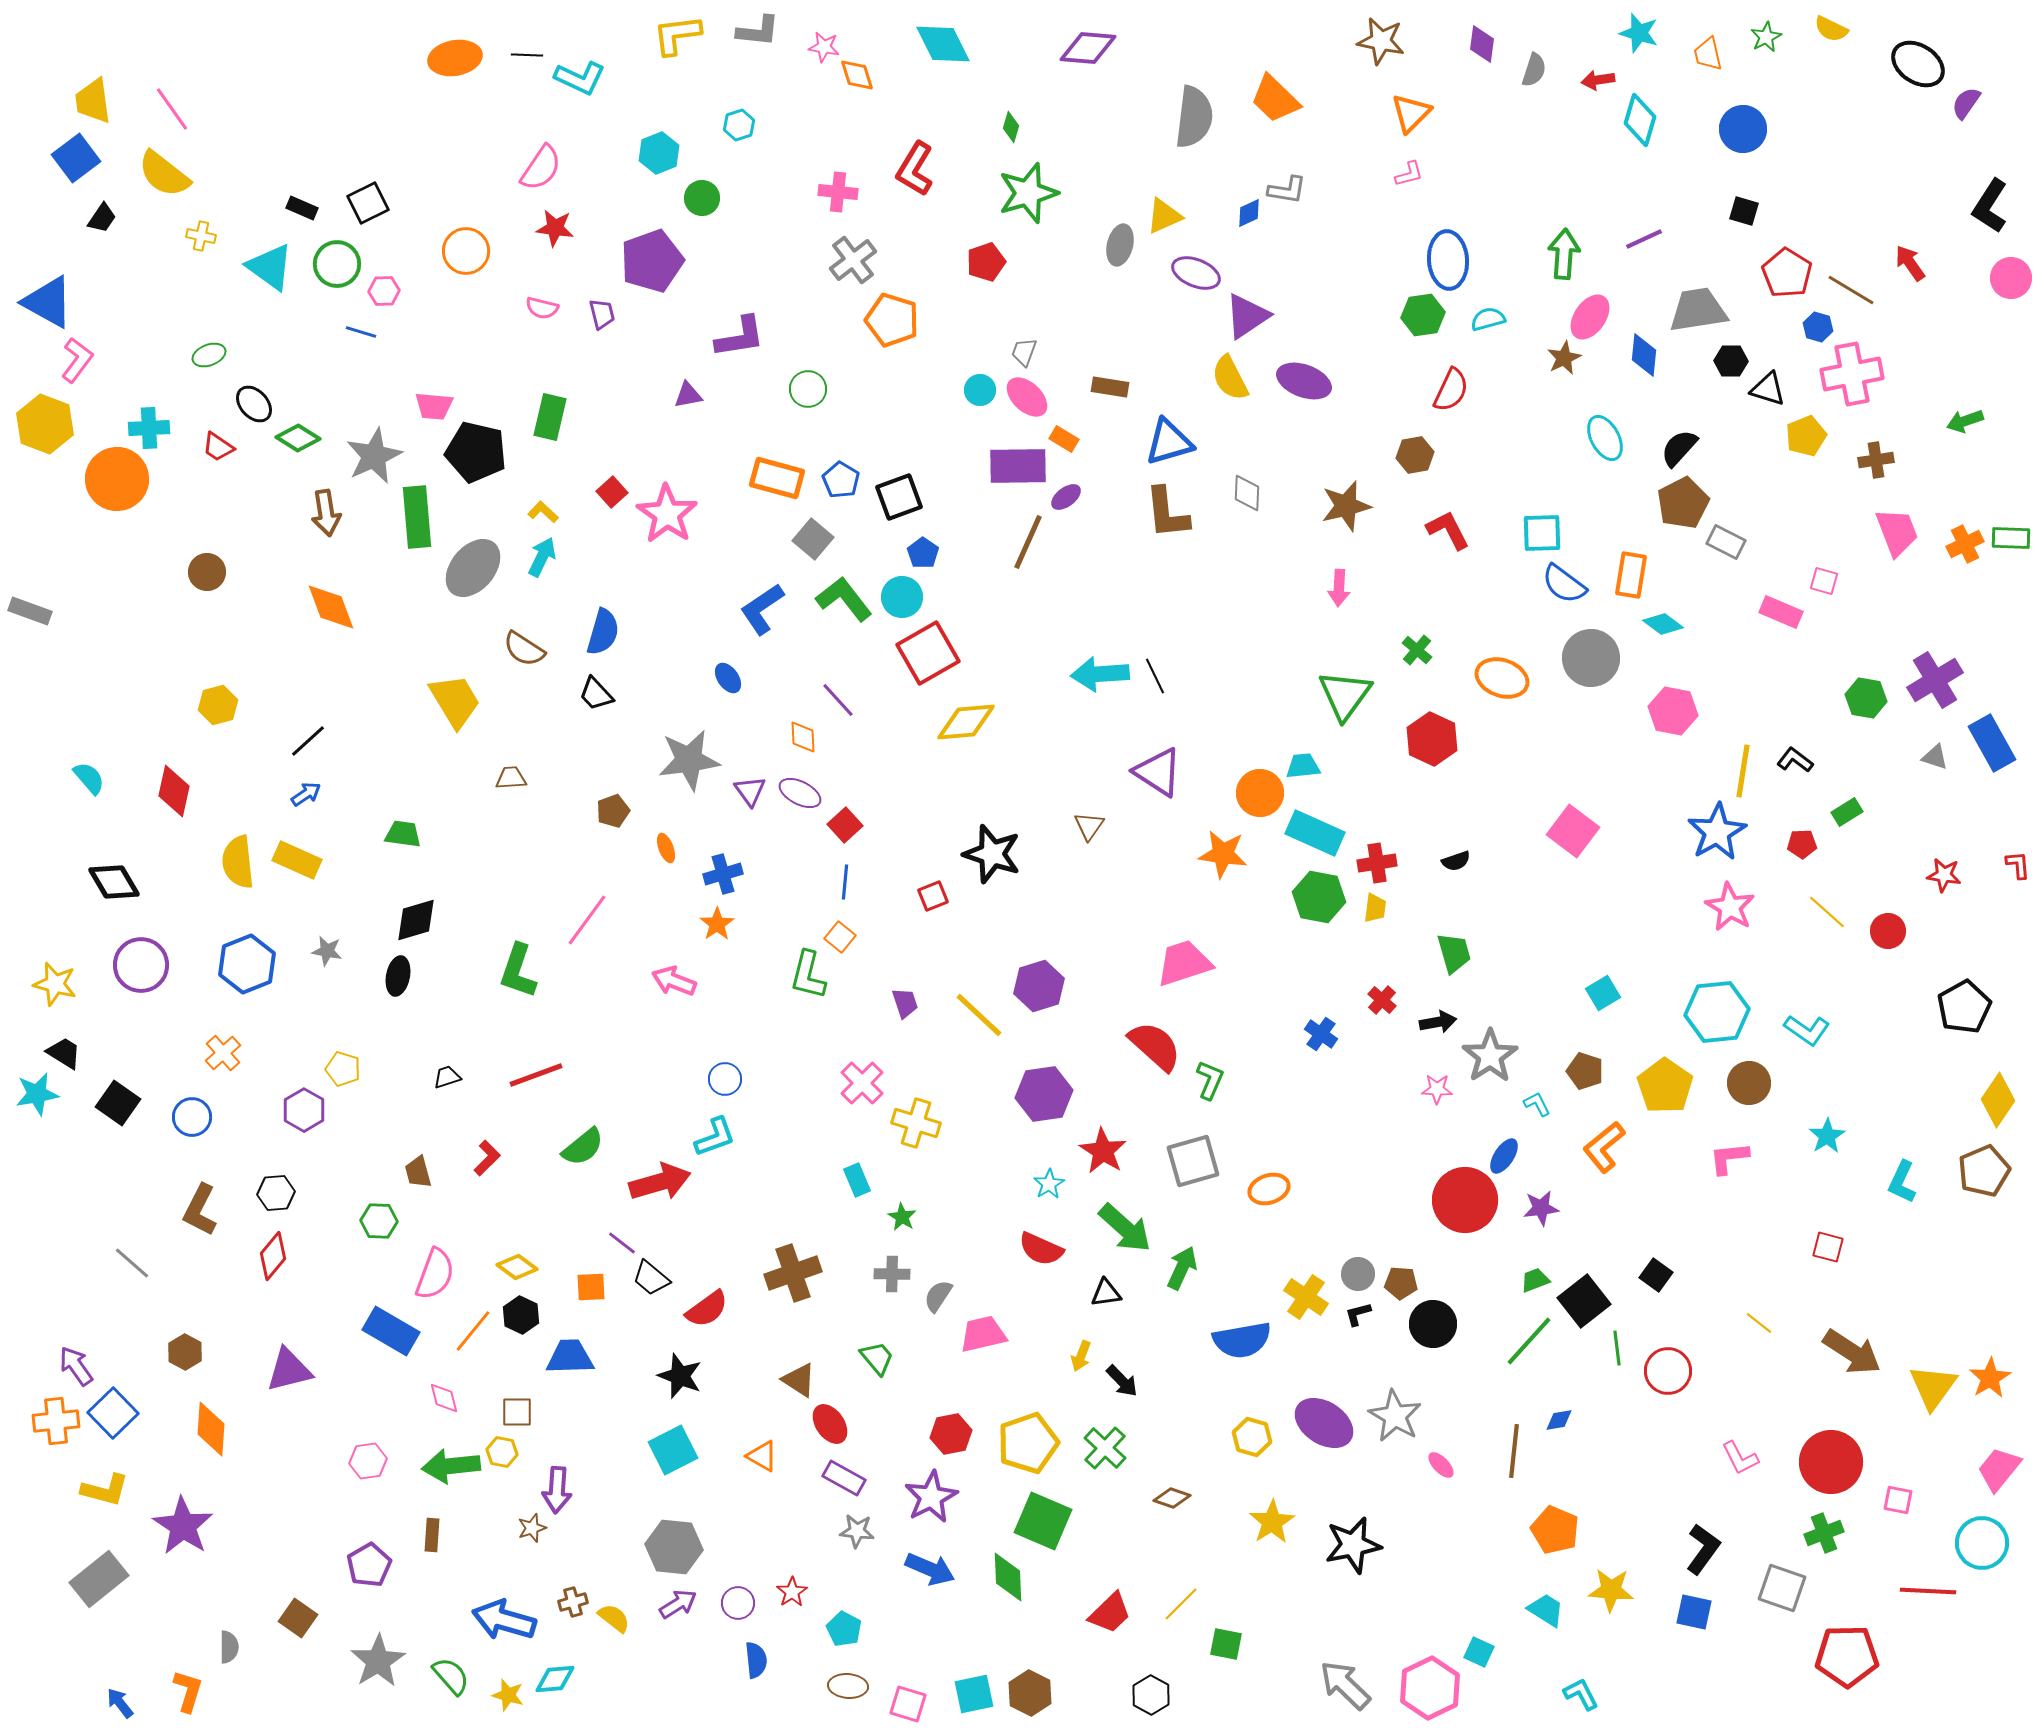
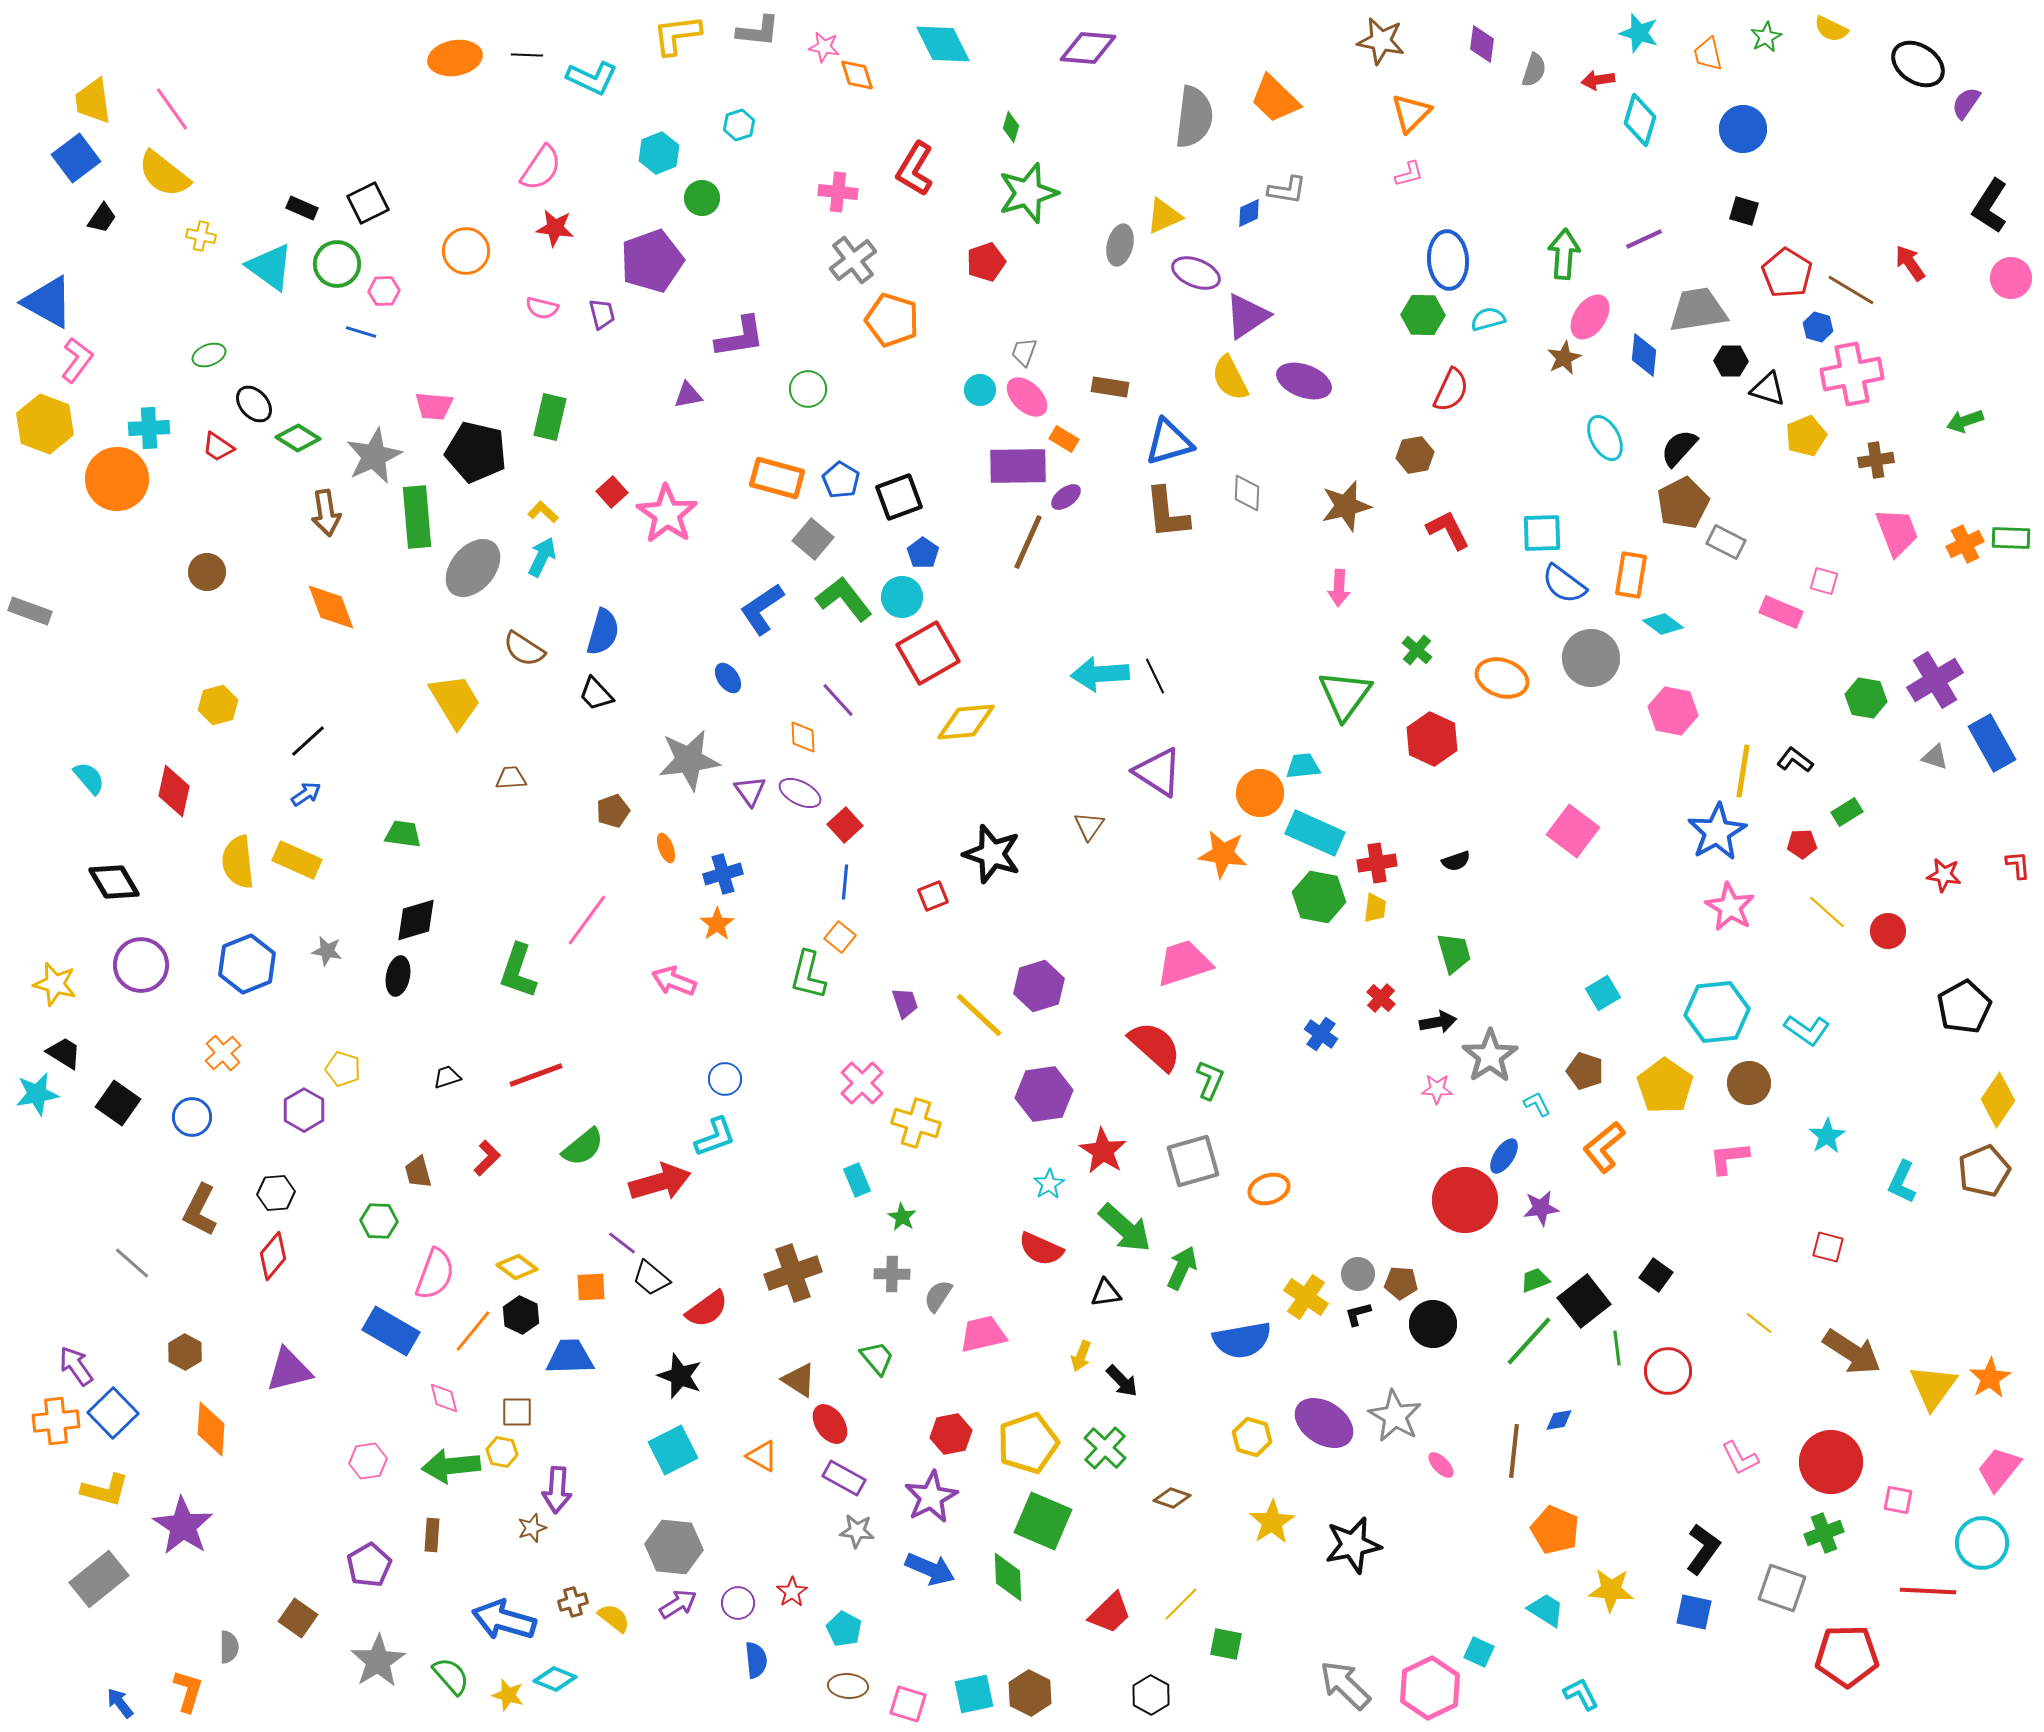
cyan L-shape at (580, 78): moved 12 px right
green hexagon at (1423, 315): rotated 9 degrees clockwise
red cross at (1382, 1000): moved 1 px left, 2 px up
cyan diamond at (555, 1679): rotated 27 degrees clockwise
